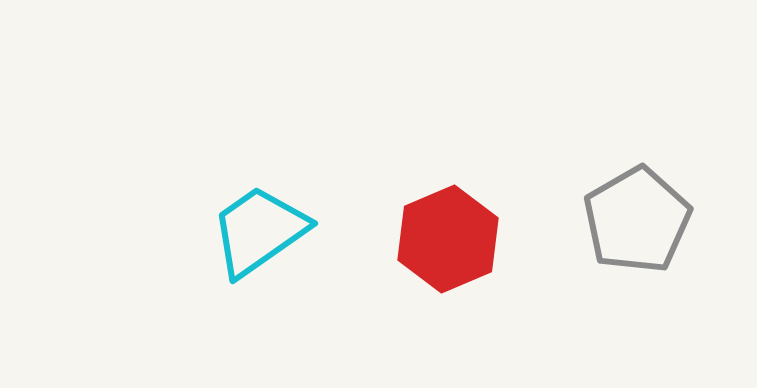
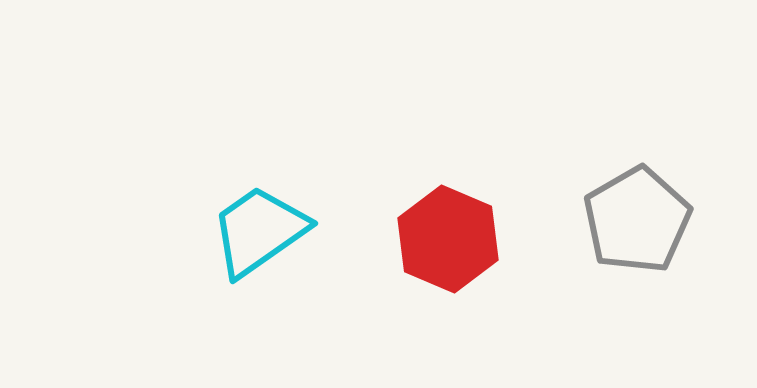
red hexagon: rotated 14 degrees counterclockwise
